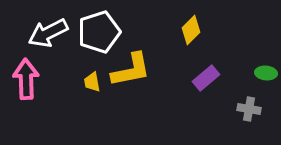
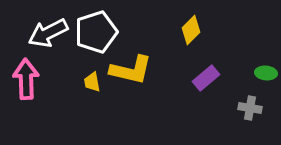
white pentagon: moved 3 px left
yellow L-shape: rotated 24 degrees clockwise
gray cross: moved 1 px right, 1 px up
